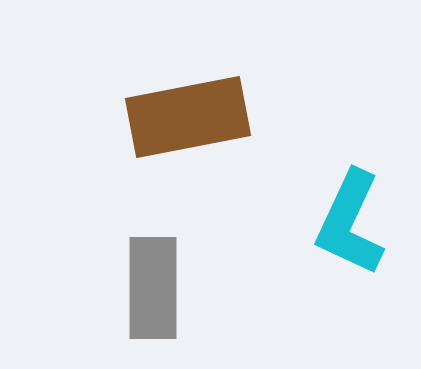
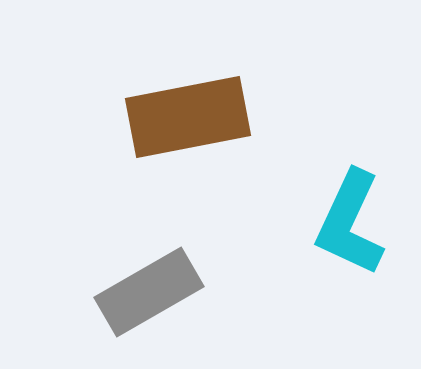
gray rectangle: moved 4 px left, 4 px down; rotated 60 degrees clockwise
